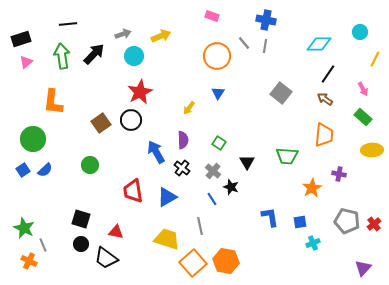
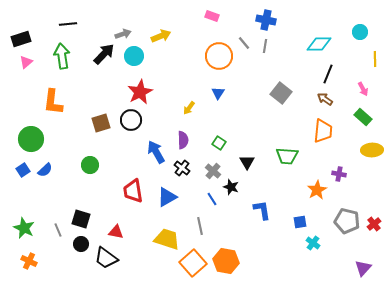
black arrow at (94, 54): moved 10 px right
orange circle at (217, 56): moved 2 px right
yellow line at (375, 59): rotated 28 degrees counterclockwise
black line at (328, 74): rotated 12 degrees counterclockwise
brown square at (101, 123): rotated 18 degrees clockwise
orange trapezoid at (324, 135): moved 1 px left, 4 px up
green circle at (33, 139): moved 2 px left
orange star at (312, 188): moved 5 px right, 2 px down
blue L-shape at (270, 217): moved 8 px left, 7 px up
cyan cross at (313, 243): rotated 32 degrees counterclockwise
gray line at (43, 245): moved 15 px right, 15 px up
